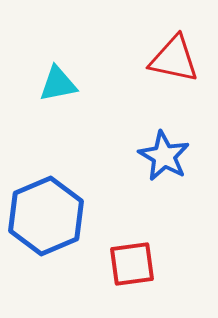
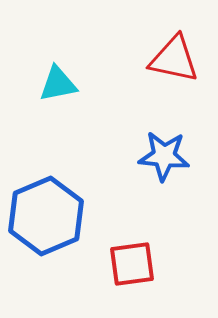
blue star: rotated 24 degrees counterclockwise
